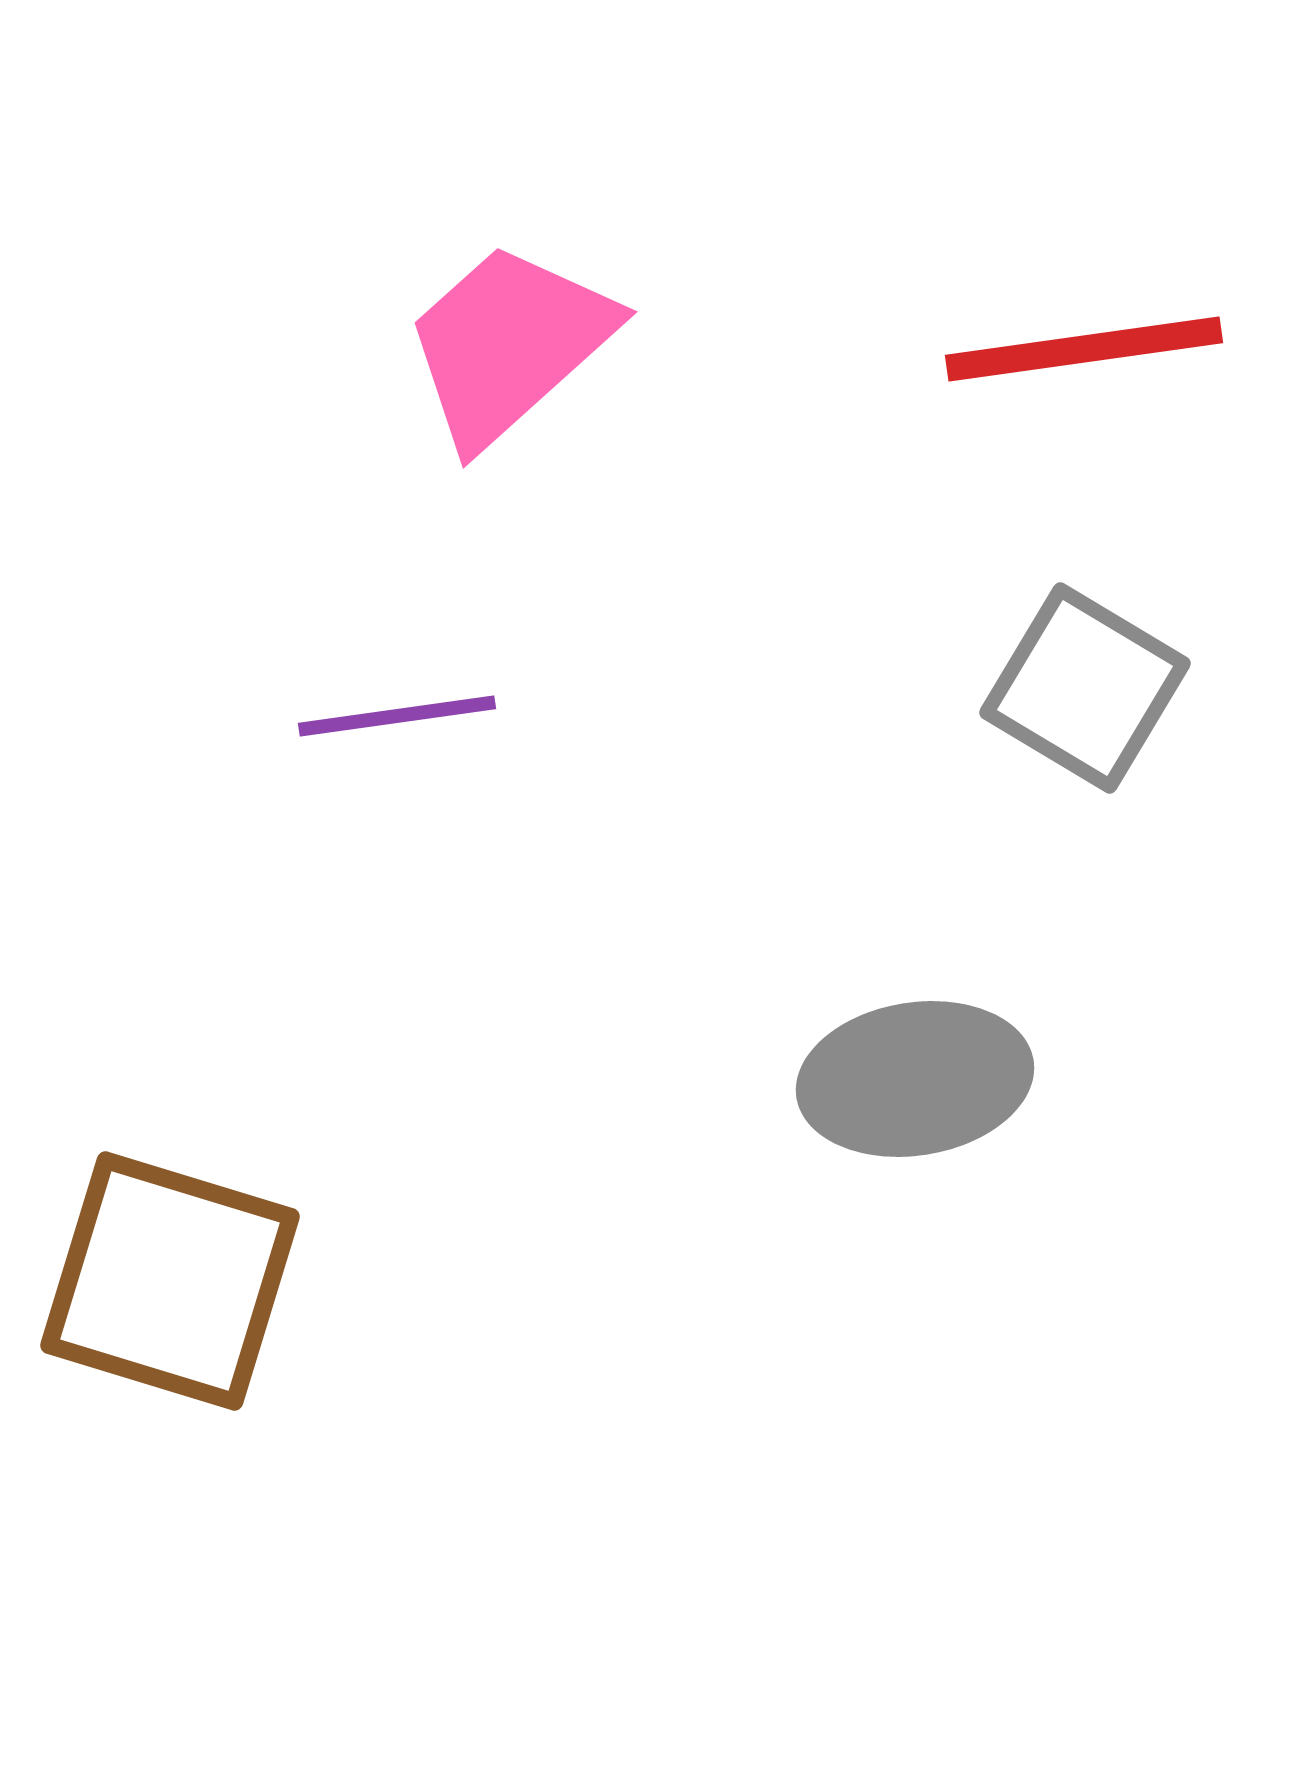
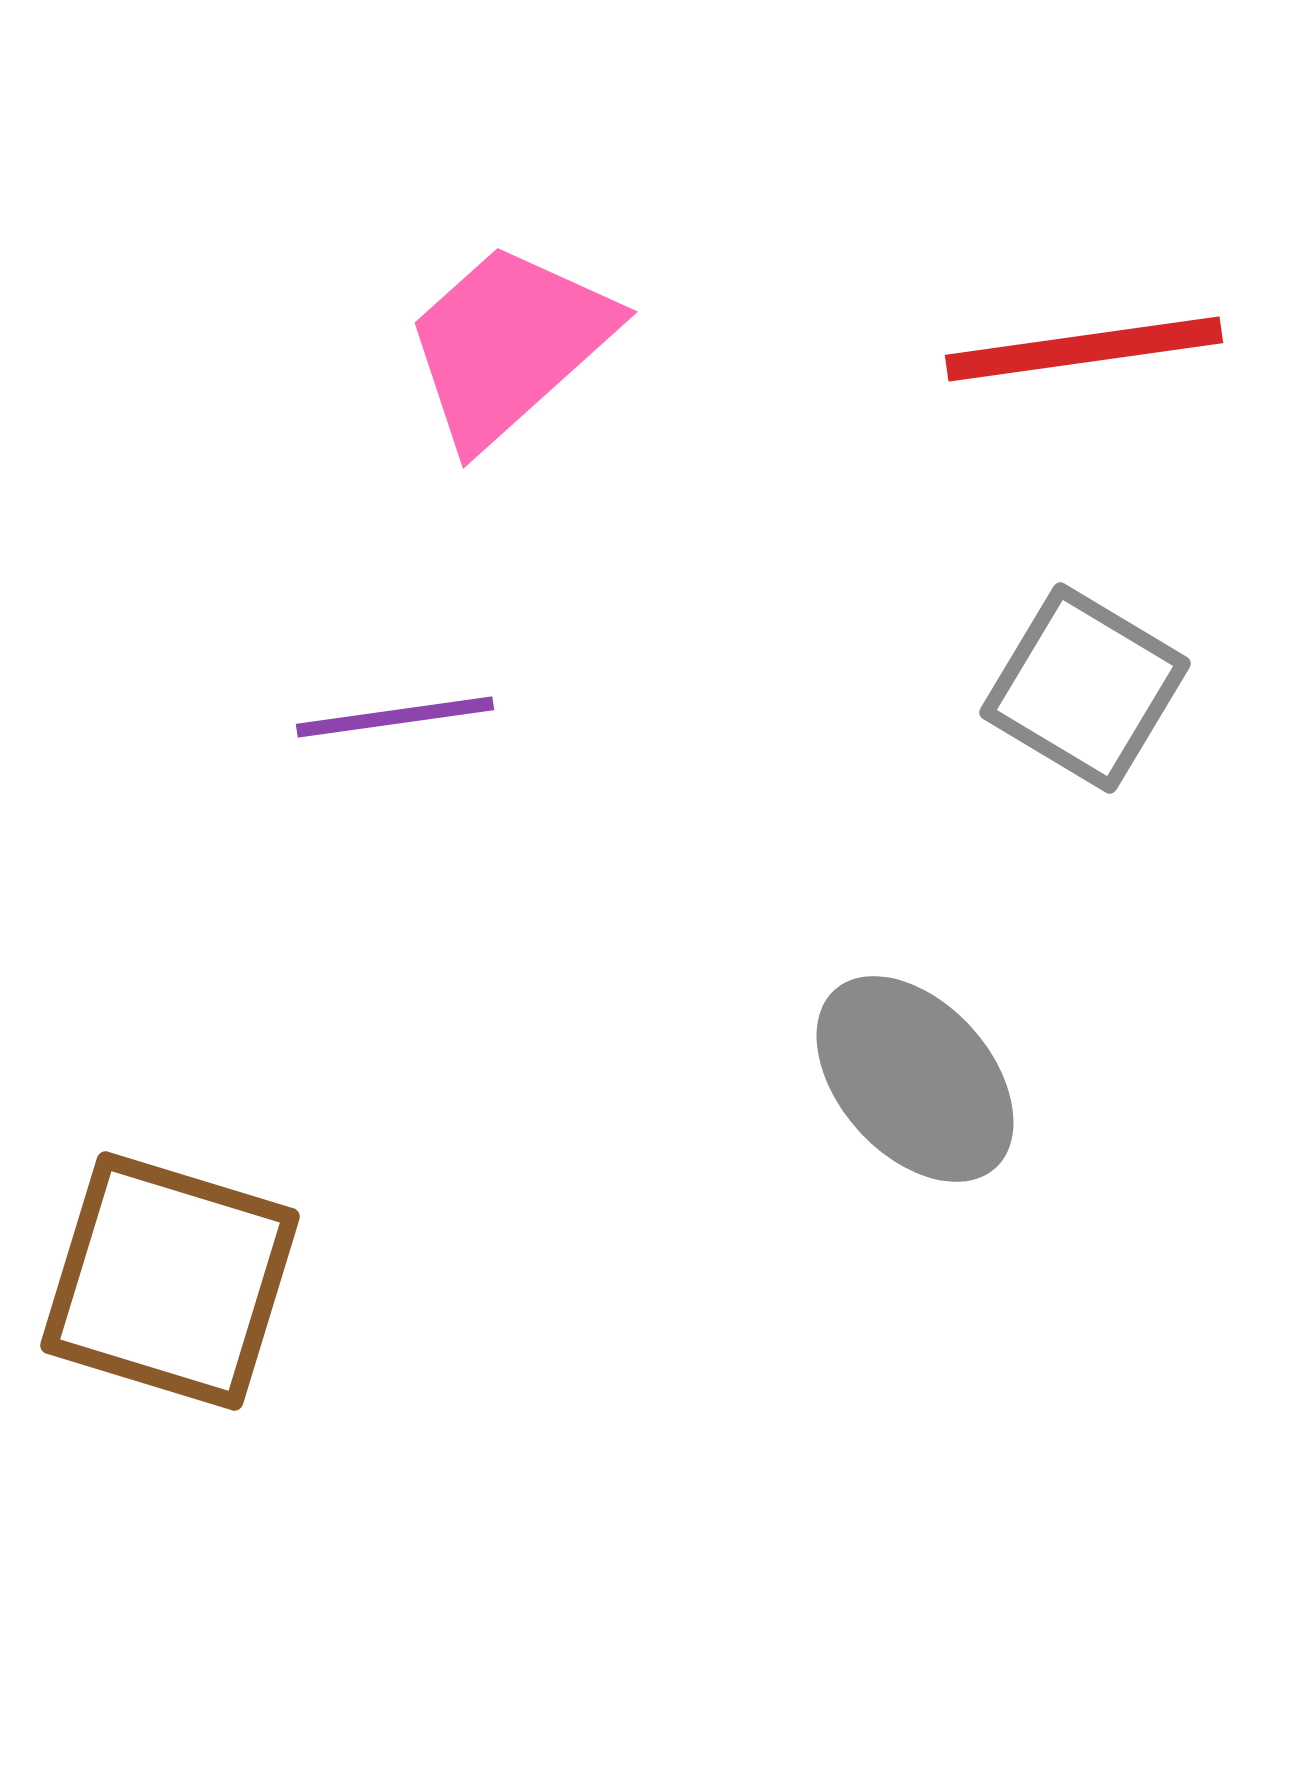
purple line: moved 2 px left, 1 px down
gray ellipse: rotated 57 degrees clockwise
